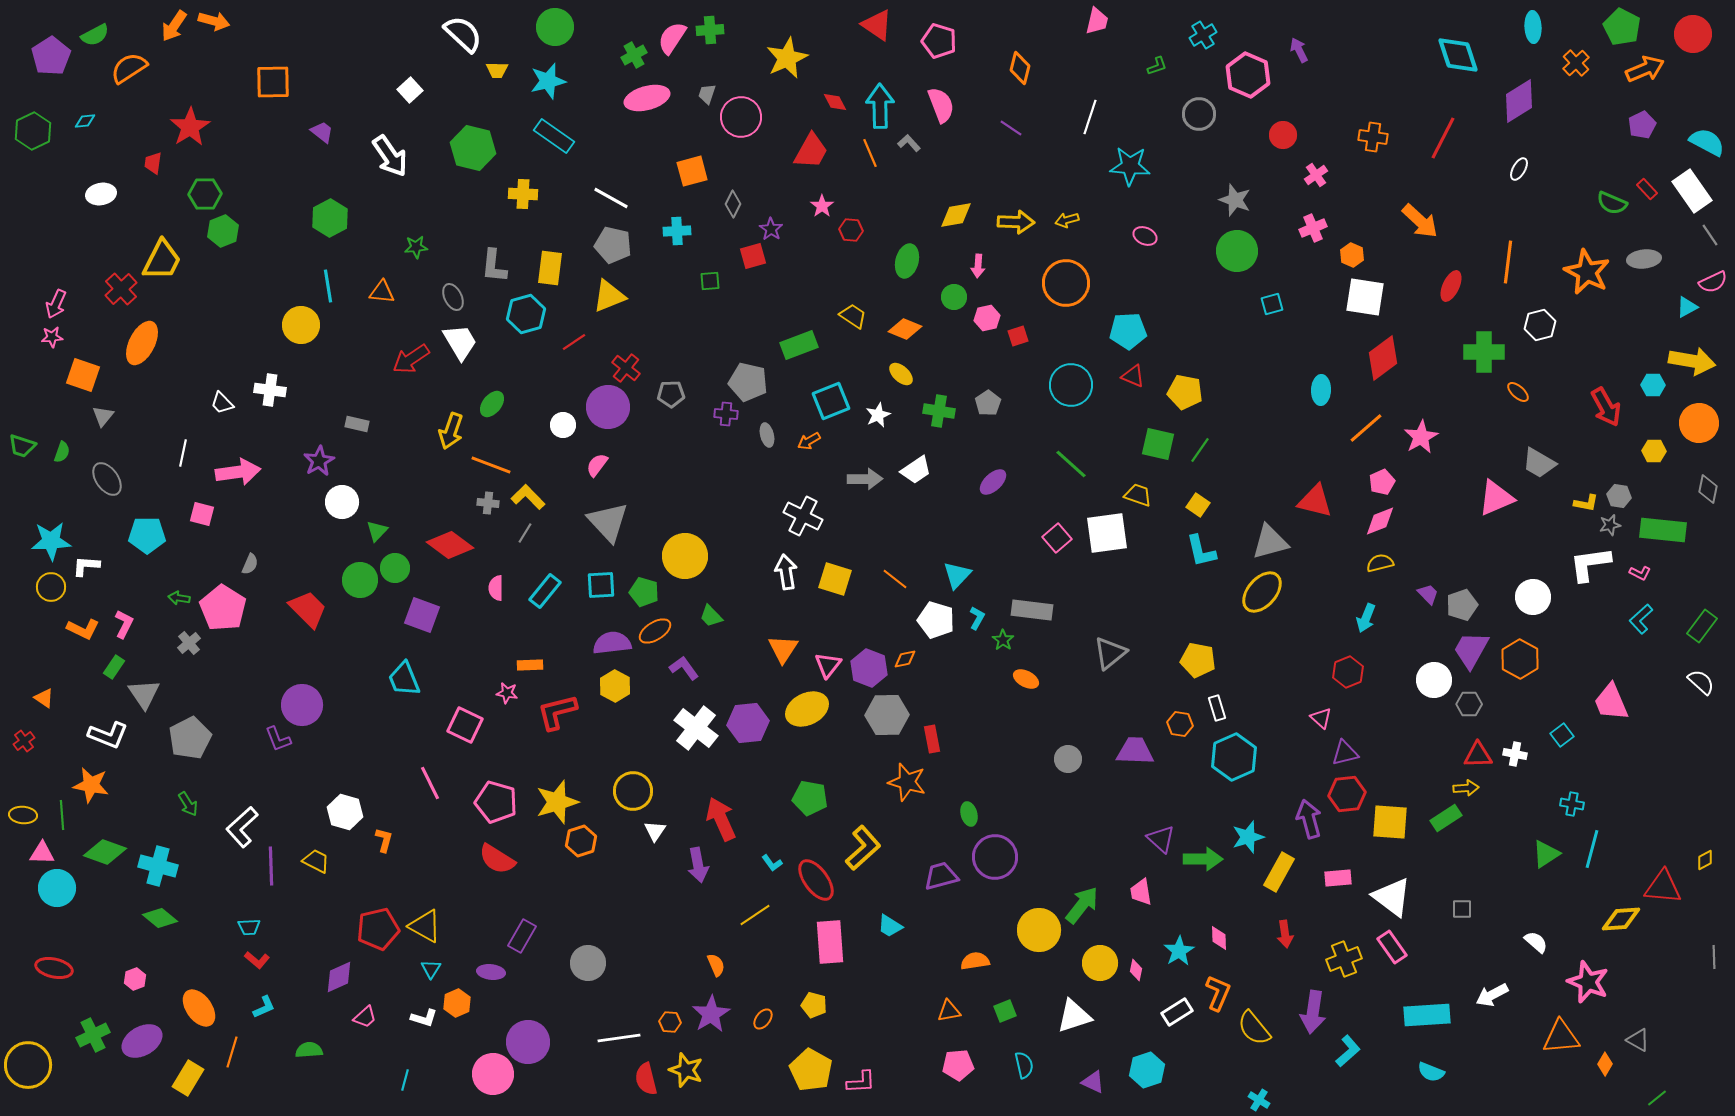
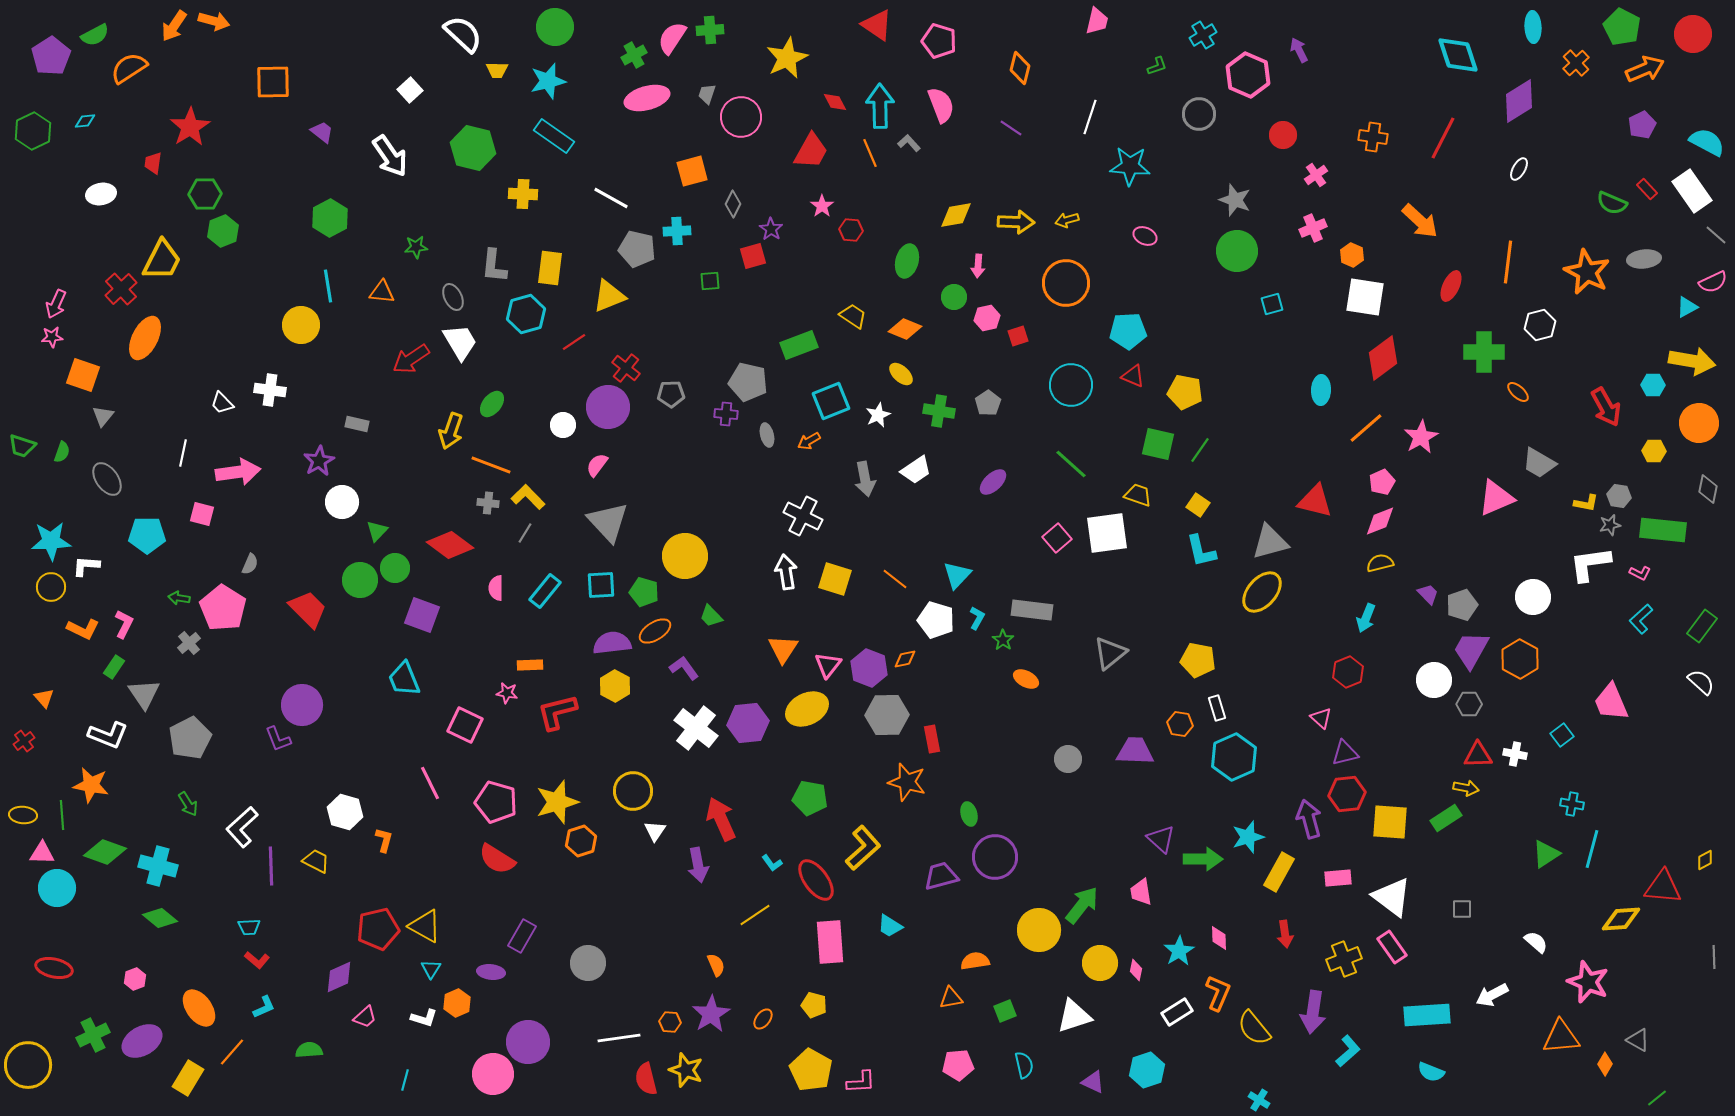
gray line at (1710, 235): moved 6 px right; rotated 15 degrees counterclockwise
gray pentagon at (613, 245): moved 24 px right, 4 px down
orange ellipse at (142, 343): moved 3 px right, 5 px up
gray arrow at (865, 479): rotated 80 degrees clockwise
orange triangle at (44, 698): rotated 15 degrees clockwise
yellow arrow at (1466, 788): rotated 15 degrees clockwise
orange triangle at (949, 1011): moved 2 px right, 13 px up
orange line at (232, 1052): rotated 24 degrees clockwise
